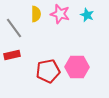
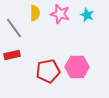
yellow semicircle: moved 1 px left, 1 px up
